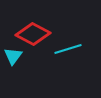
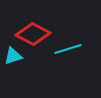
cyan triangle: rotated 36 degrees clockwise
